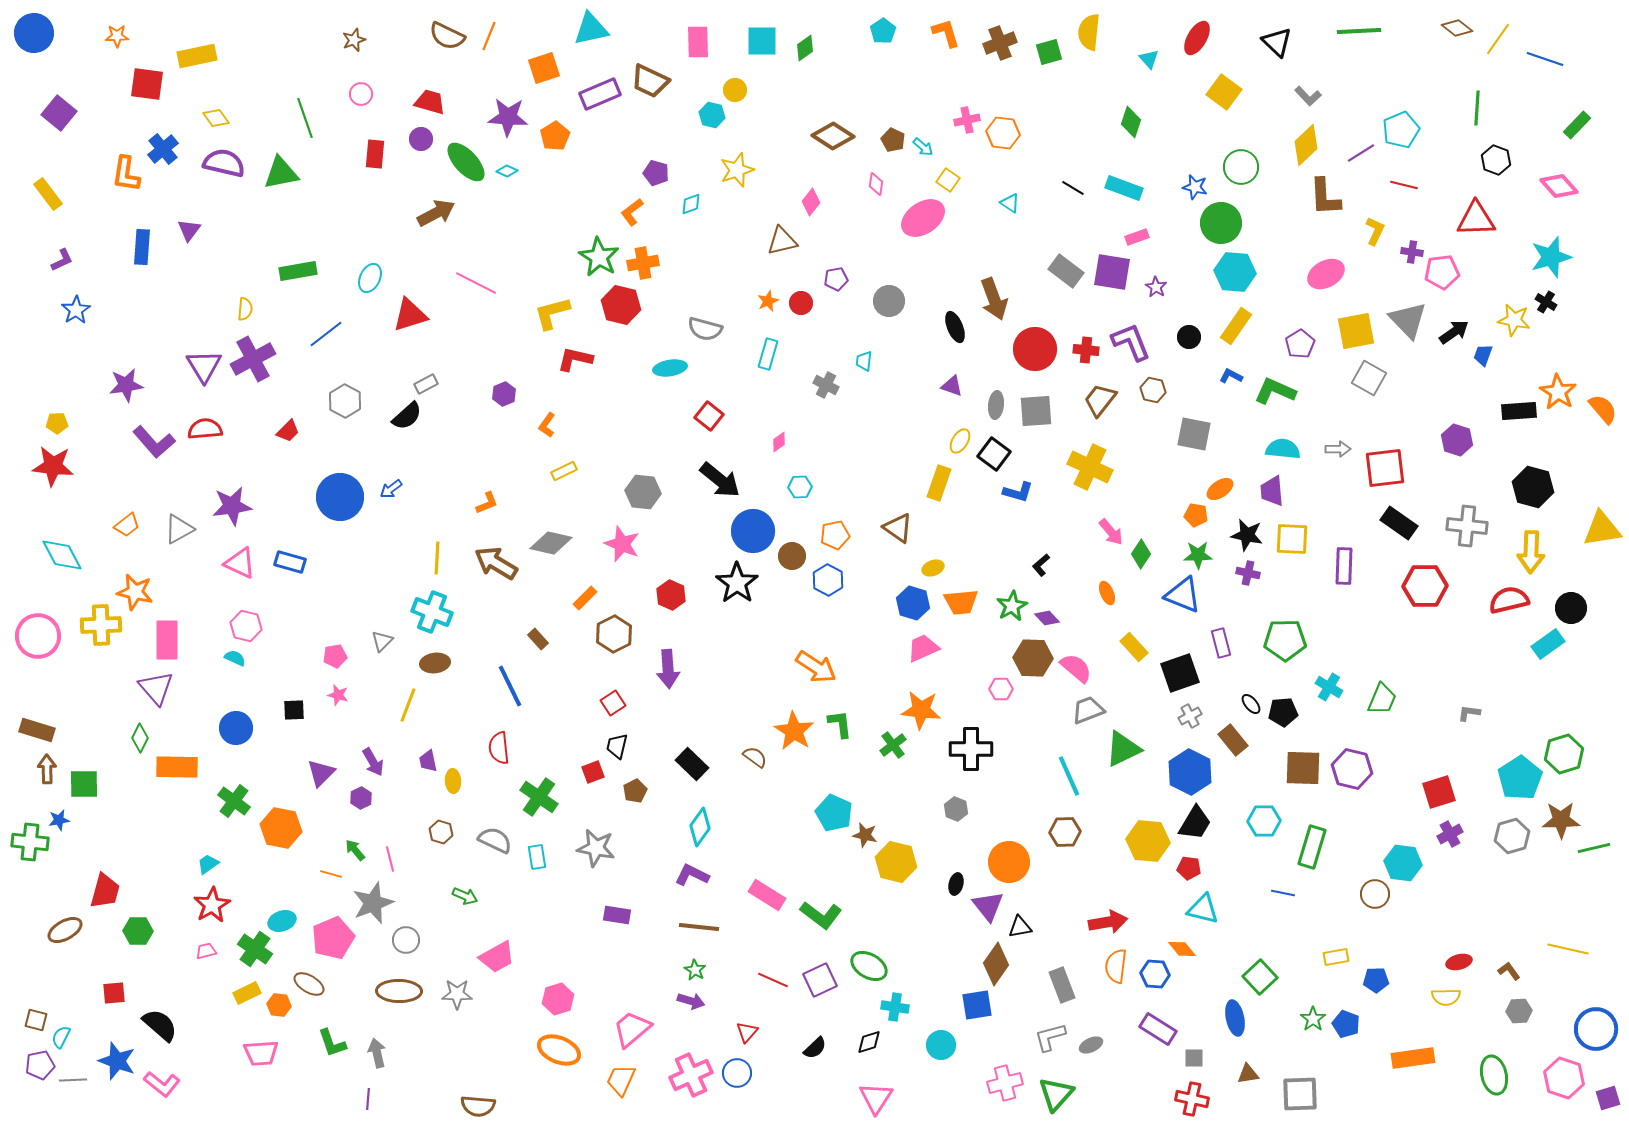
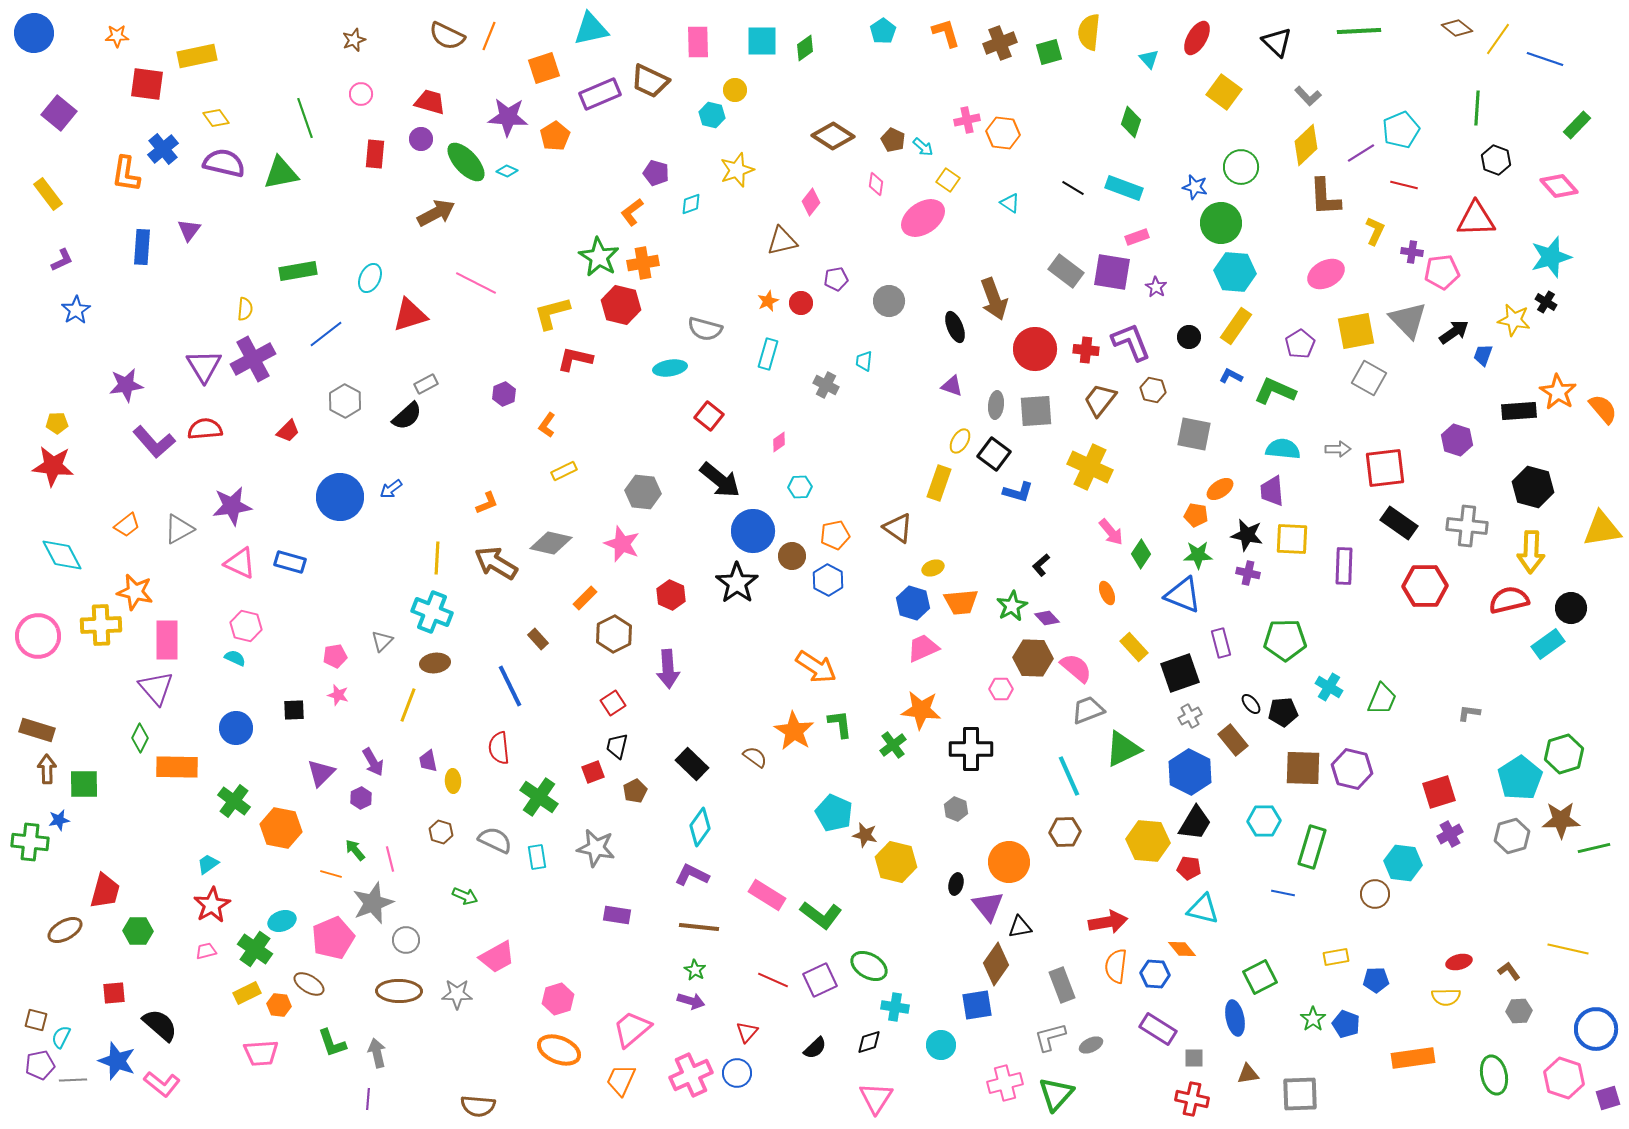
green square at (1260, 977): rotated 16 degrees clockwise
